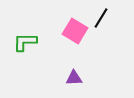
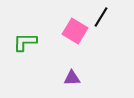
black line: moved 1 px up
purple triangle: moved 2 px left
